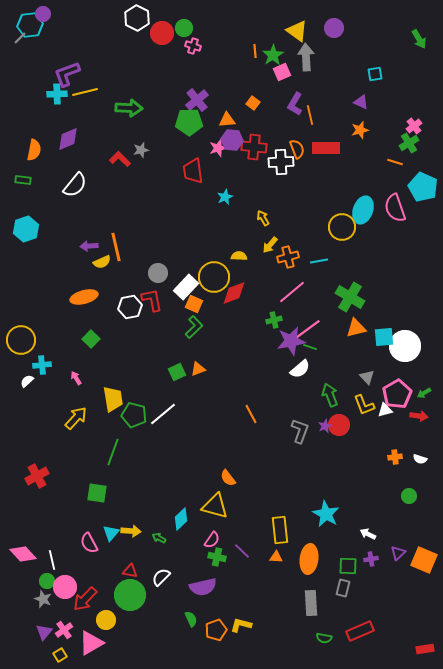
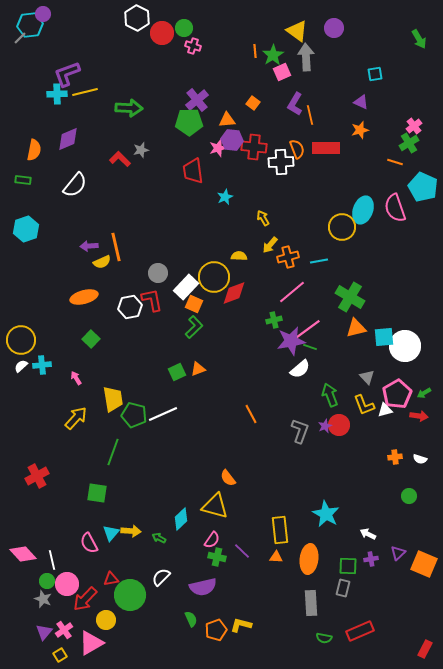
white semicircle at (27, 381): moved 6 px left, 15 px up
white line at (163, 414): rotated 16 degrees clockwise
orange square at (424, 560): moved 4 px down
red triangle at (130, 571): moved 19 px left, 8 px down; rotated 21 degrees counterclockwise
pink circle at (65, 587): moved 2 px right, 3 px up
red rectangle at (425, 649): rotated 54 degrees counterclockwise
